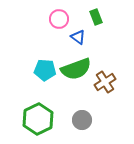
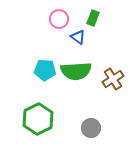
green rectangle: moved 3 px left, 1 px down; rotated 42 degrees clockwise
green semicircle: moved 2 px down; rotated 16 degrees clockwise
brown cross: moved 8 px right, 3 px up
gray circle: moved 9 px right, 8 px down
